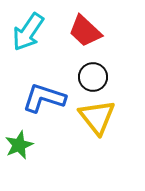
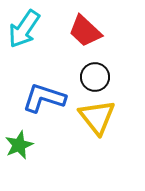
cyan arrow: moved 4 px left, 3 px up
black circle: moved 2 px right
